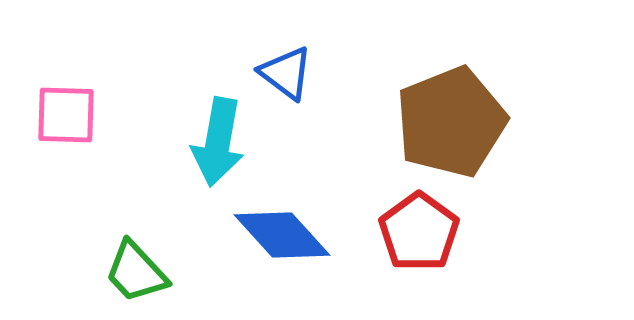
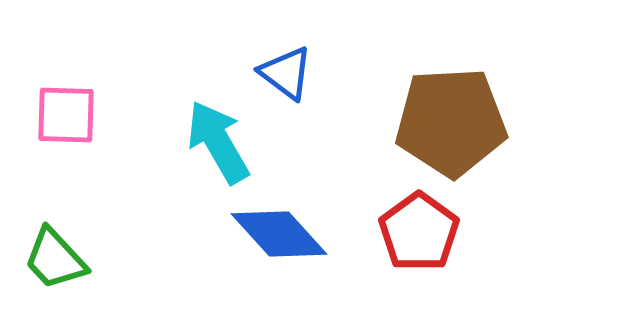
brown pentagon: rotated 19 degrees clockwise
cyan arrow: rotated 140 degrees clockwise
blue diamond: moved 3 px left, 1 px up
green trapezoid: moved 81 px left, 13 px up
